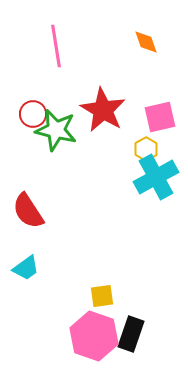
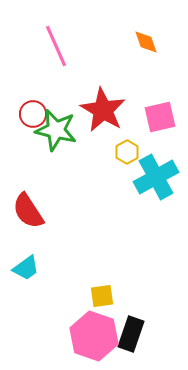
pink line: rotated 15 degrees counterclockwise
yellow hexagon: moved 19 px left, 3 px down
